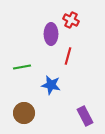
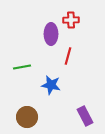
red cross: rotated 28 degrees counterclockwise
brown circle: moved 3 px right, 4 px down
